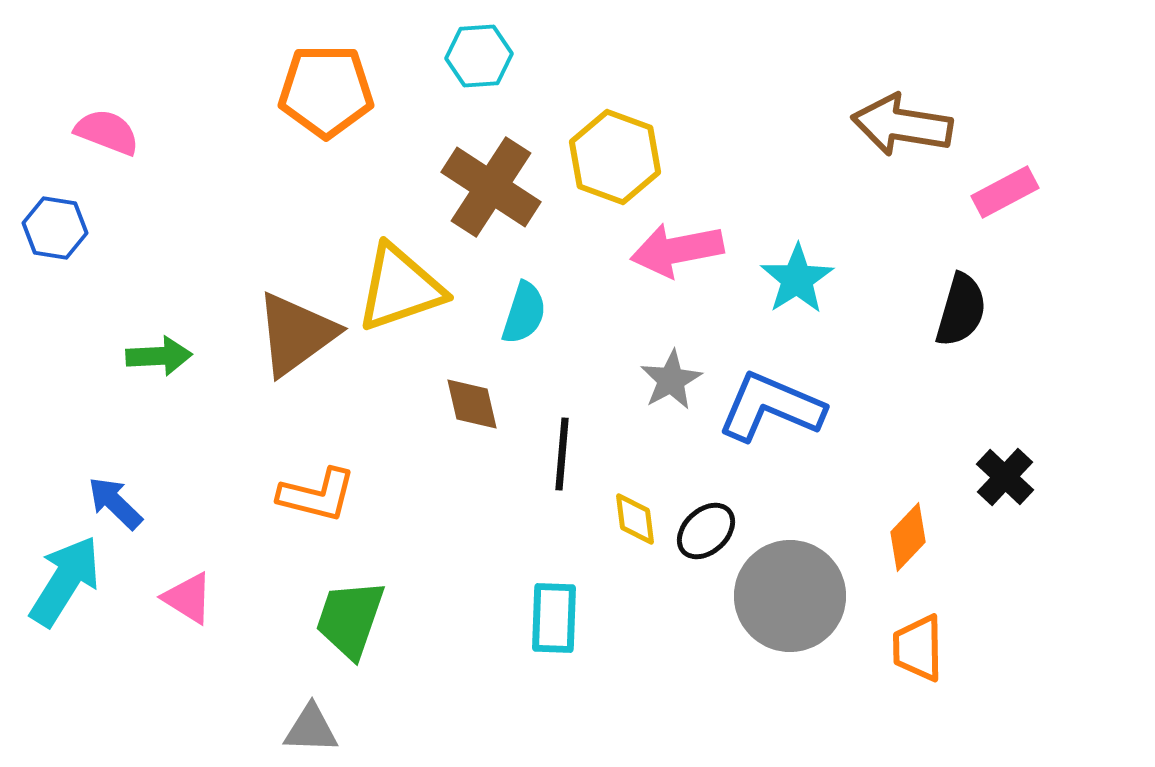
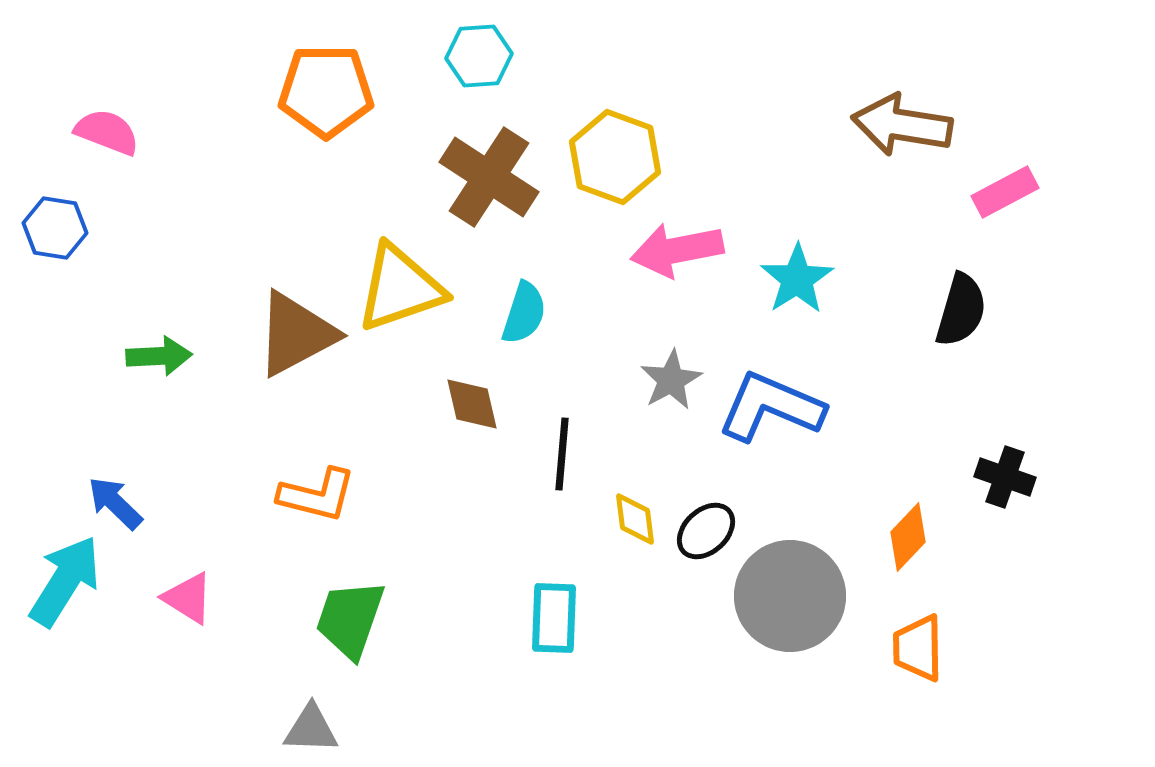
brown cross: moved 2 px left, 10 px up
brown triangle: rotated 8 degrees clockwise
black cross: rotated 24 degrees counterclockwise
